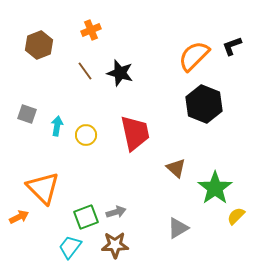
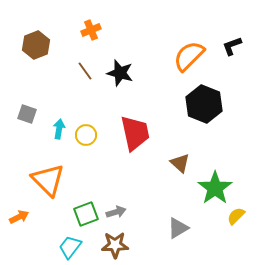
brown hexagon: moved 3 px left
orange semicircle: moved 5 px left
cyan arrow: moved 2 px right, 3 px down
brown triangle: moved 4 px right, 5 px up
orange triangle: moved 5 px right, 8 px up
green square: moved 3 px up
